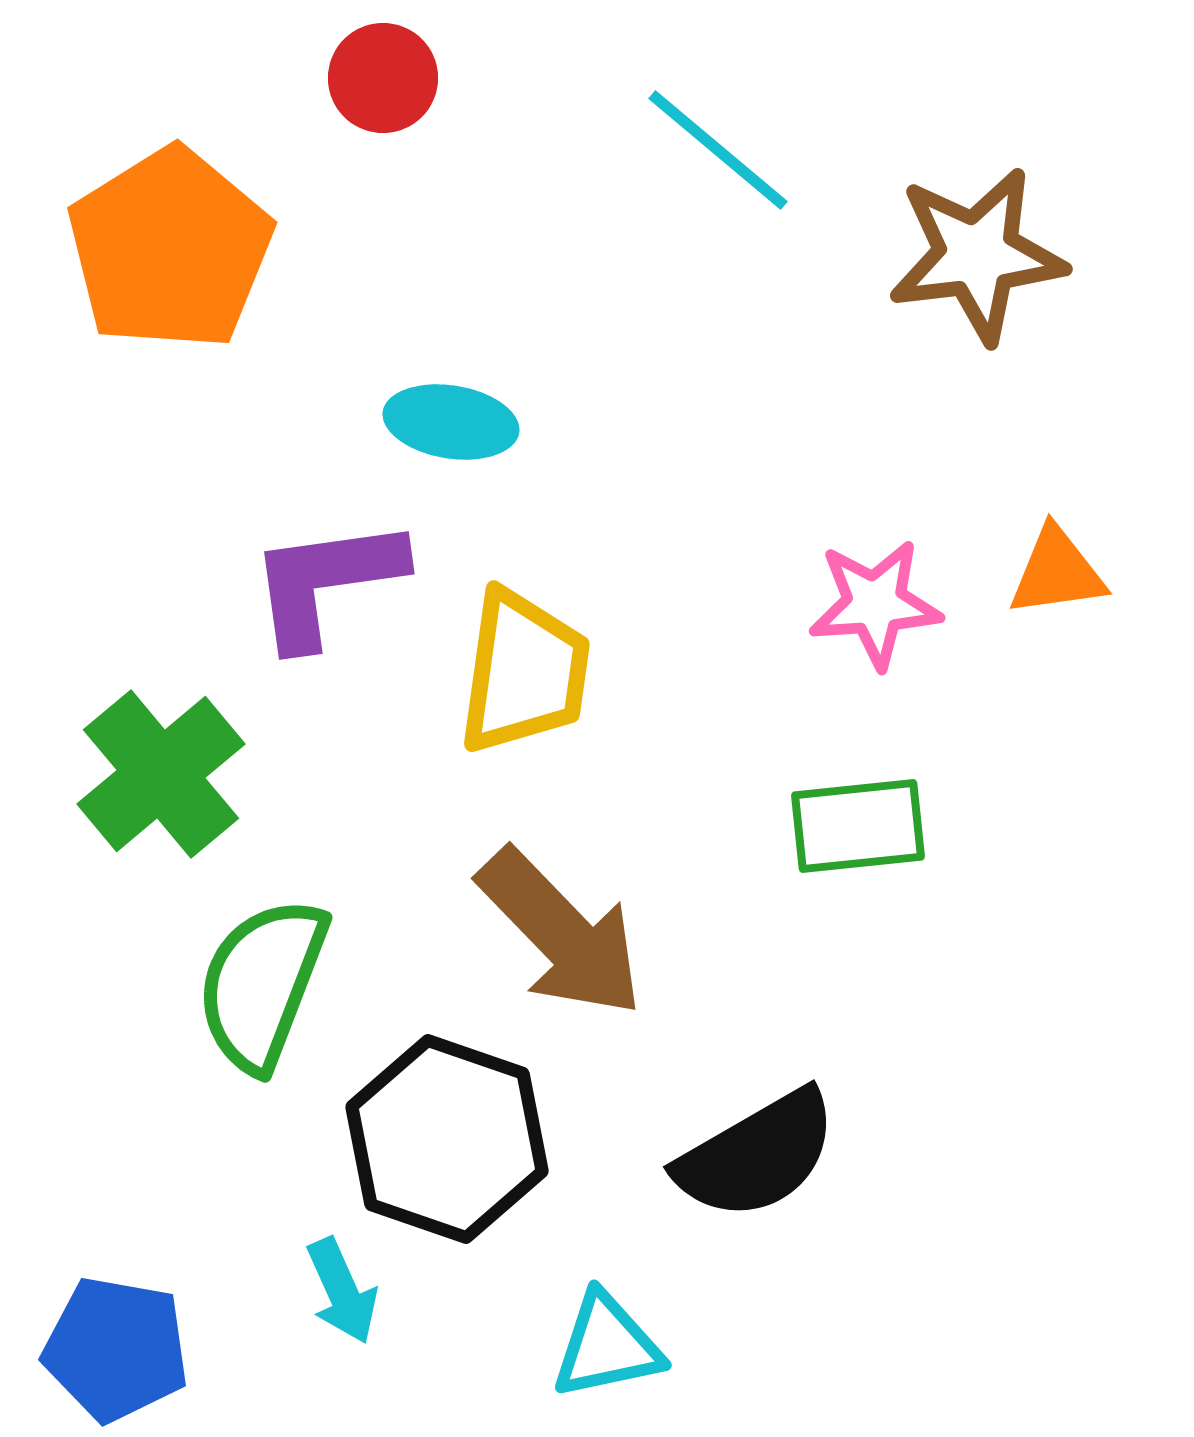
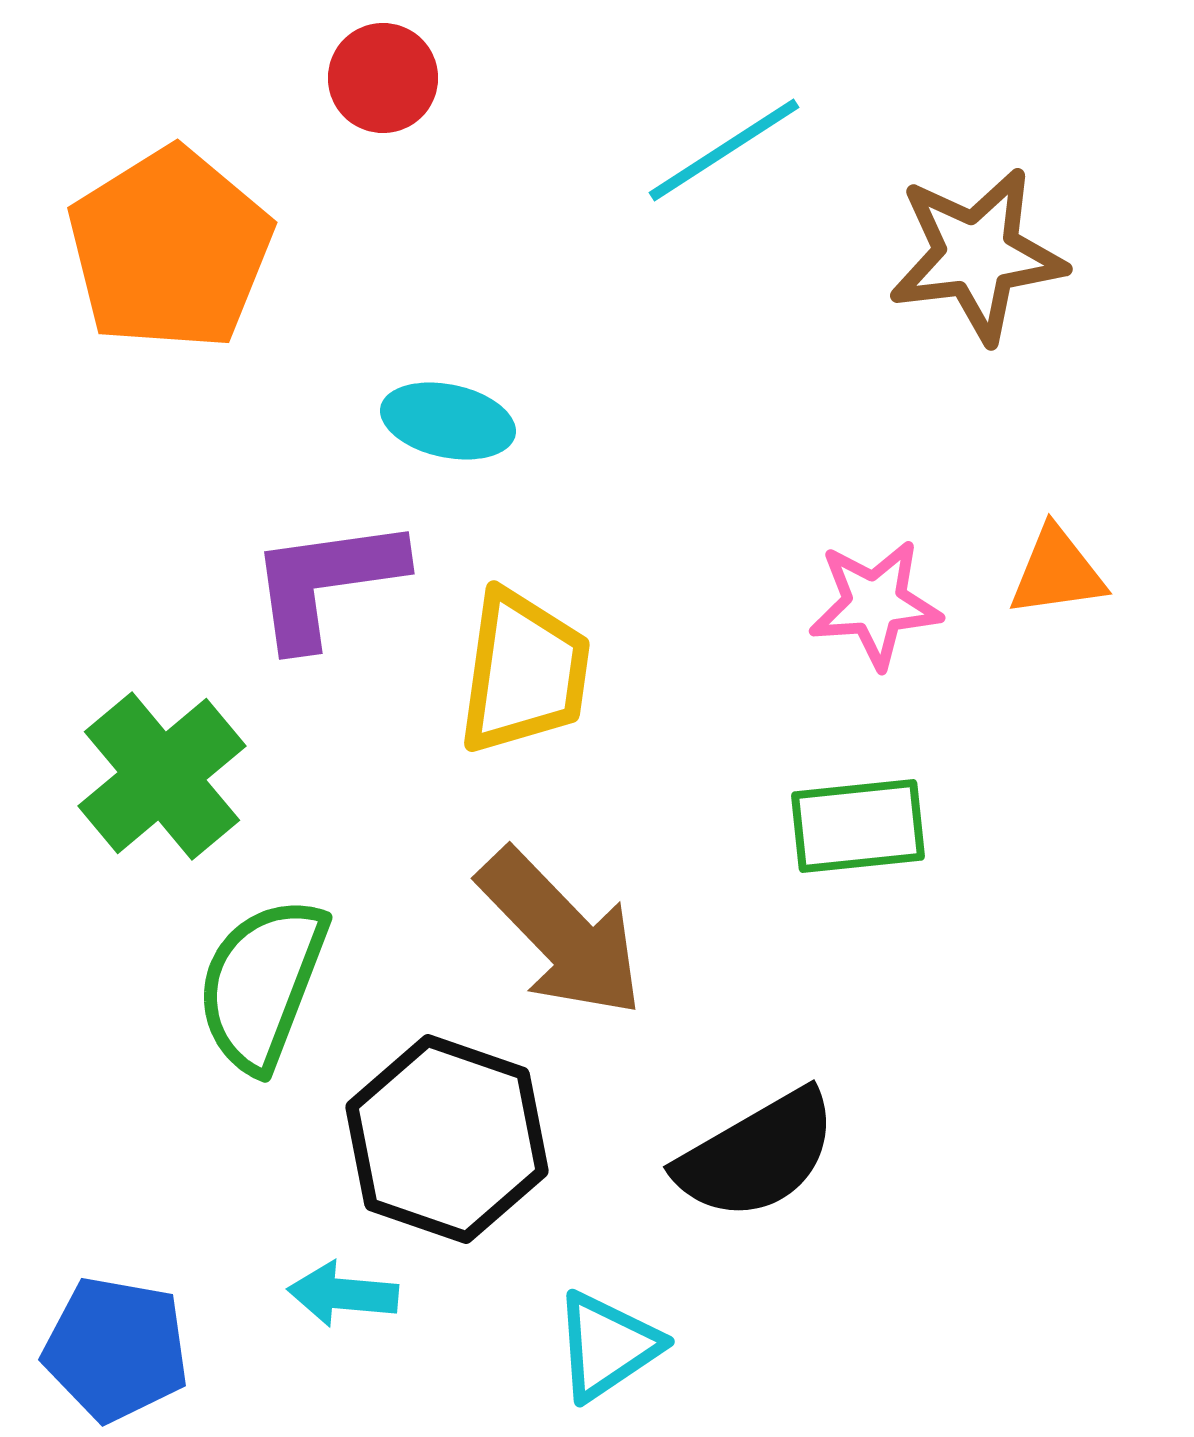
cyan line: moved 6 px right; rotated 73 degrees counterclockwise
cyan ellipse: moved 3 px left, 1 px up; rotated 3 degrees clockwise
green cross: moved 1 px right, 2 px down
cyan arrow: moved 1 px right, 3 px down; rotated 119 degrees clockwise
cyan triangle: rotated 22 degrees counterclockwise
